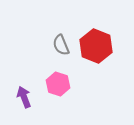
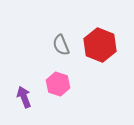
red hexagon: moved 4 px right, 1 px up
